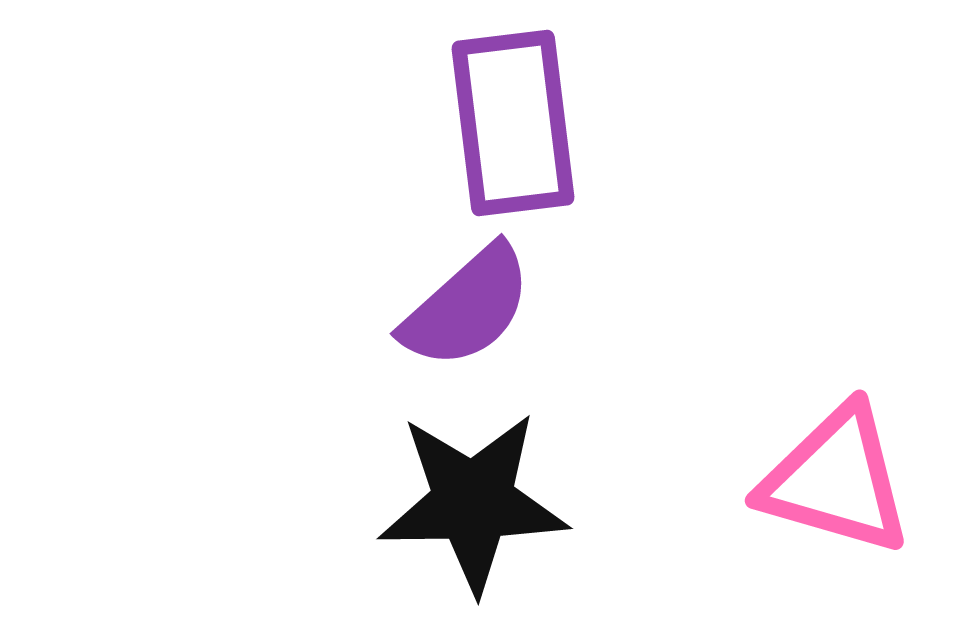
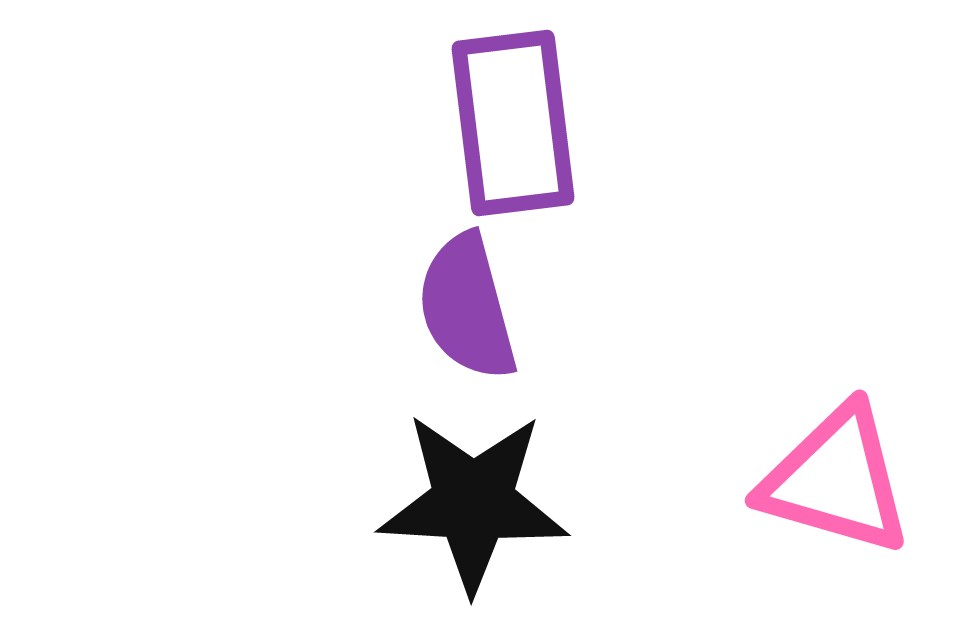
purple semicircle: rotated 117 degrees clockwise
black star: rotated 4 degrees clockwise
